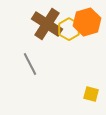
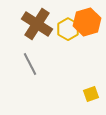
brown cross: moved 10 px left
yellow hexagon: moved 1 px left
yellow square: rotated 35 degrees counterclockwise
